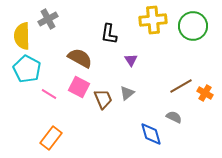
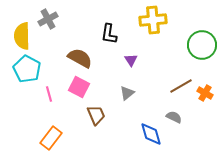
green circle: moved 9 px right, 19 px down
pink line: rotated 42 degrees clockwise
brown trapezoid: moved 7 px left, 16 px down
